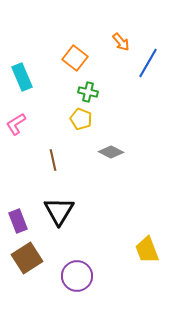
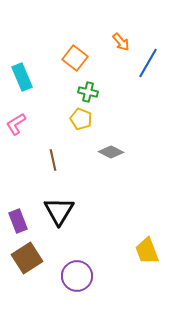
yellow trapezoid: moved 1 px down
